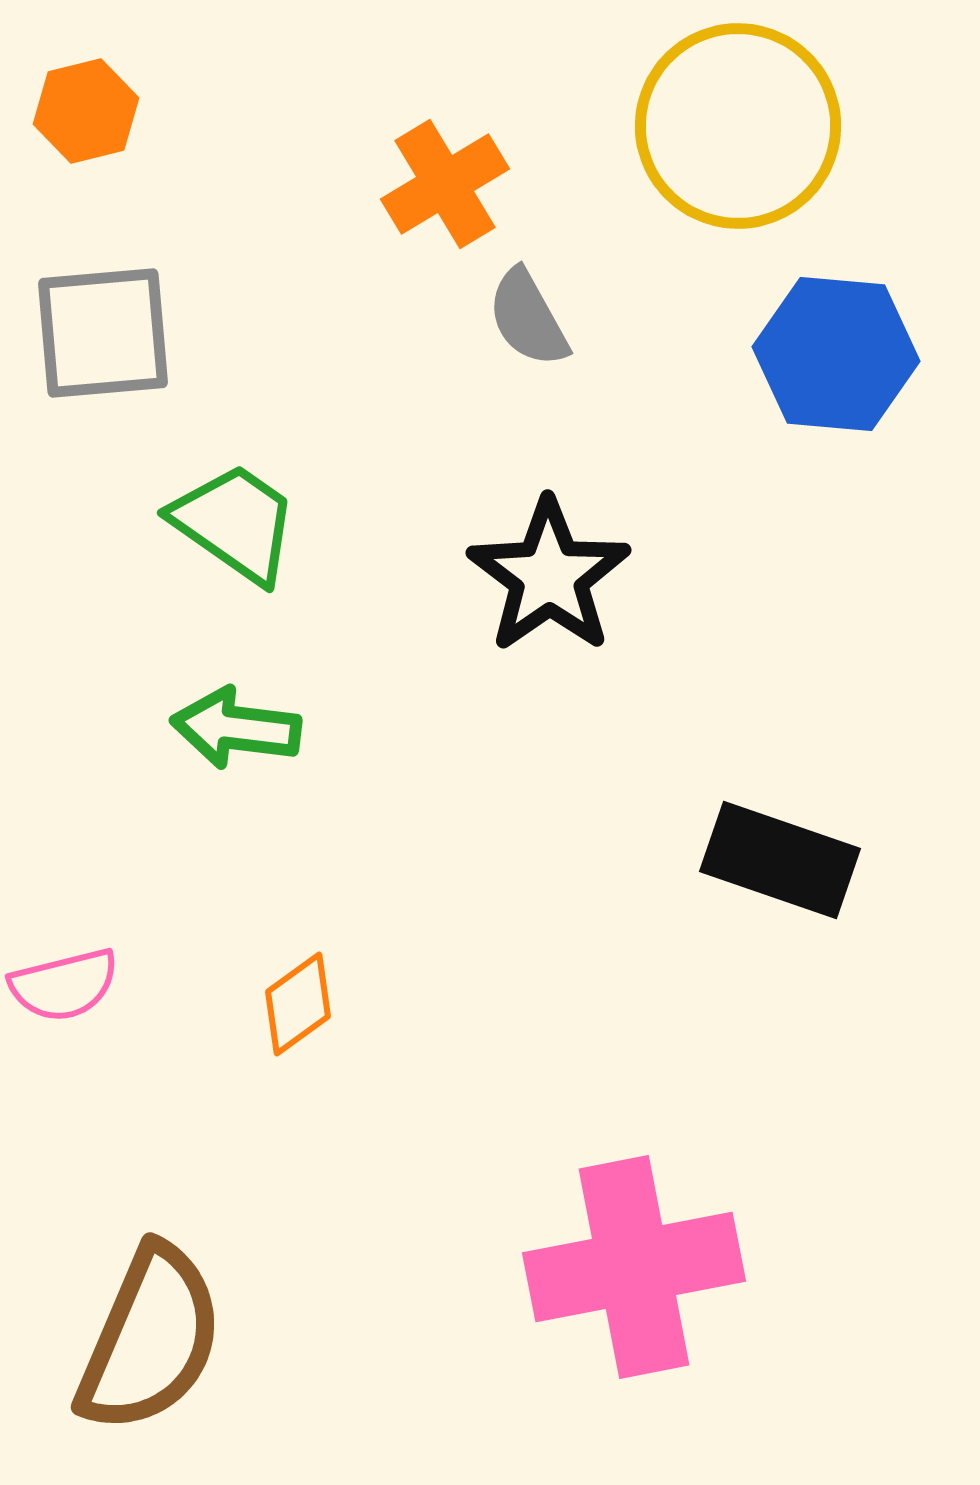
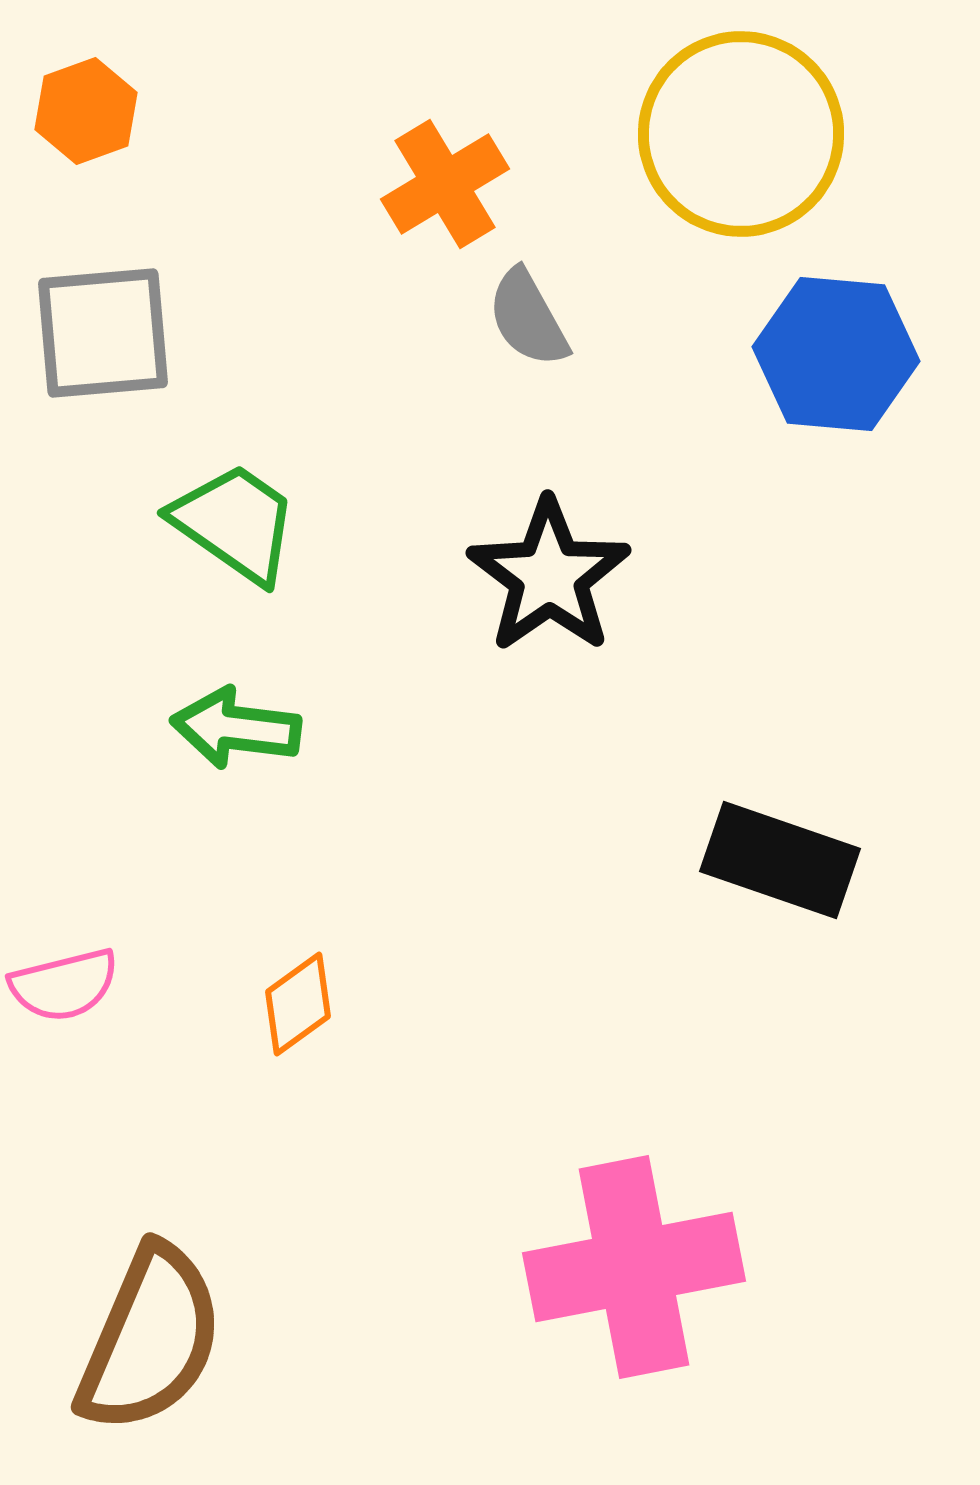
orange hexagon: rotated 6 degrees counterclockwise
yellow circle: moved 3 px right, 8 px down
